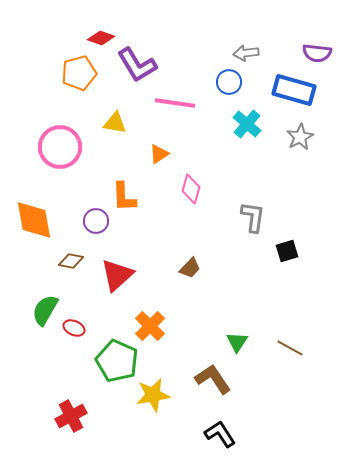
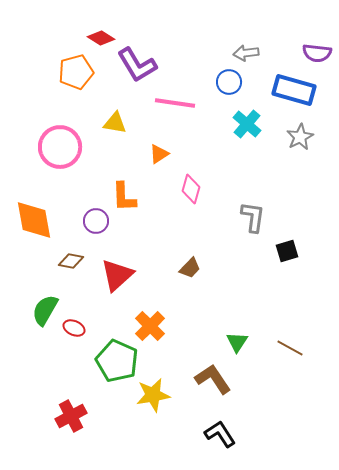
red diamond: rotated 12 degrees clockwise
orange pentagon: moved 3 px left, 1 px up
